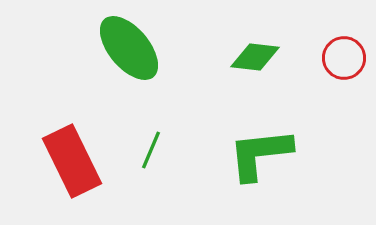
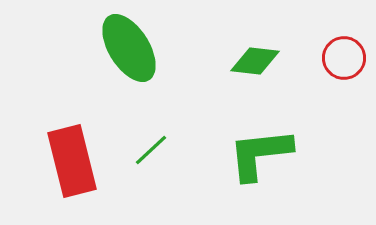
green ellipse: rotated 8 degrees clockwise
green diamond: moved 4 px down
green line: rotated 24 degrees clockwise
red rectangle: rotated 12 degrees clockwise
